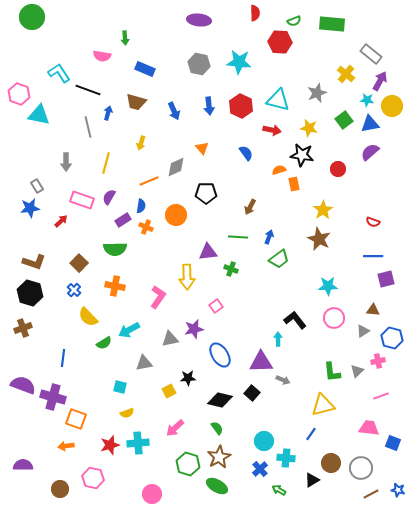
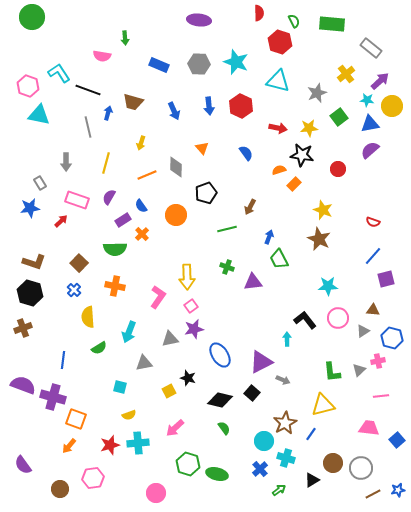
red semicircle at (255, 13): moved 4 px right
green semicircle at (294, 21): rotated 96 degrees counterclockwise
red hexagon at (280, 42): rotated 15 degrees clockwise
gray rectangle at (371, 54): moved 6 px up
cyan star at (239, 62): moved 3 px left; rotated 15 degrees clockwise
gray hexagon at (199, 64): rotated 10 degrees counterclockwise
blue rectangle at (145, 69): moved 14 px right, 4 px up
yellow cross at (346, 74): rotated 12 degrees clockwise
purple arrow at (380, 81): rotated 18 degrees clockwise
pink hexagon at (19, 94): moved 9 px right, 8 px up
cyan triangle at (278, 100): moved 19 px up
brown trapezoid at (136, 102): moved 3 px left
green square at (344, 120): moved 5 px left, 3 px up
yellow star at (309, 128): rotated 18 degrees counterclockwise
red arrow at (272, 130): moved 6 px right, 2 px up
purple semicircle at (370, 152): moved 2 px up
gray diamond at (176, 167): rotated 65 degrees counterclockwise
orange line at (149, 181): moved 2 px left, 6 px up
orange rectangle at (294, 184): rotated 56 degrees clockwise
gray rectangle at (37, 186): moved 3 px right, 3 px up
black pentagon at (206, 193): rotated 20 degrees counterclockwise
pink rectangle at (82, 200): moved 5 px left
blue semicircle at (141, 206): rotated 136 degrees clockwise
yellow star at (323, 210): rotated 18 degrees counterclockwise
orange cross at (146, 227): moved 4 px left, 7 px down; rotated 24 degrees clockwise
green line at (238, 237): moved 11 px left, 8 px up; rotated 18 degrees counterclockwise
purple triangle at (208, 252): moved 45 px right, 30 px down
blue line at (373, 256): rotated 48 degrees counterclockwise
green trapezoid at (279, 259): rotated 100 degrees clockwise
green cross at (231, 269): moved 4 px left, 2 px up
pink square at (216, 306): moved 25 px left
yellow semicircle at (88, 317): rotated 40 degrees clockwise
pink circle at (334, 318): moved 4 px right
black L-shape at (295, 320): moved 10 px right
cyan arrow at (129, 330): moved 2 px down; rotated 40 degrees counterclockwise
cyan arrow at (278, 339): moved 9 px right
green semicircle at (104, 343): moved 5 px left, 5 px down
blue line at (63, 358): moved 2 px down
purple triangle at (261, 362): rotated 25 degrees counterclockwise
gray triangle at (357, 371): moved 2 px right, 1 px up
black star at (188, 378): rotated 21 degrees clockwise
pink line at (381, 396): rotated 14 degrees clockwise
yellow semicircle at (127, 413): moved 2 px right, 2 px down
green semicircle at (217, 428): moved 7 px right
blue square at (393, 443): moved 4 px right, 3 px up; rotated 28 degrees clockwise
orange arrow at (66, 446): moved 3 px right; rotated 42 degrees counterclockwise
brown star at (219, 457): moved 66 px right, 34 px up
cyan cross at (286, 458): rotated 12 degrees clockwise
brown circle at (331, 463): moved 2 px right
purple semicircle at (23, 465): rotated 126 degrees counterclockwise
pink hexagon at (93, 478): rotated 20 degrees counterclockwise
green ellipse at (217, 486): moved 12 px up; rotated 15 degrees counterclockwise
green arrow at (279, 490): rotated 112 degrees clockwise
blue star at (398, 490): rotated 24 degrees counterclockwise
pink circle at (152, 494): moved 4 px right, 1 px up
brown line at (371, 494): moved 2 px right
